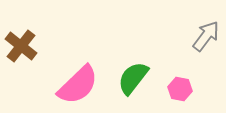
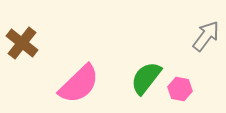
brown cross: moved 1 px right, 3 px up
green semicircle: moved 13 px right
pink semicircle: moved 1 px right, 1 px up
